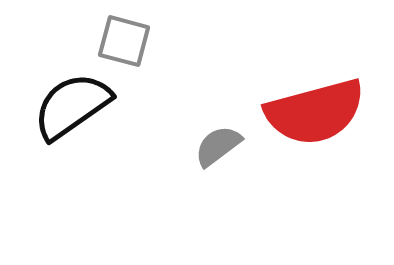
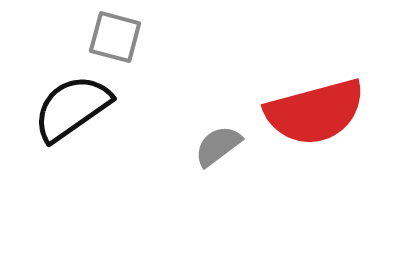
gray square: moved 9 px left, 4 px up
black semicircle: moved 2 px down
